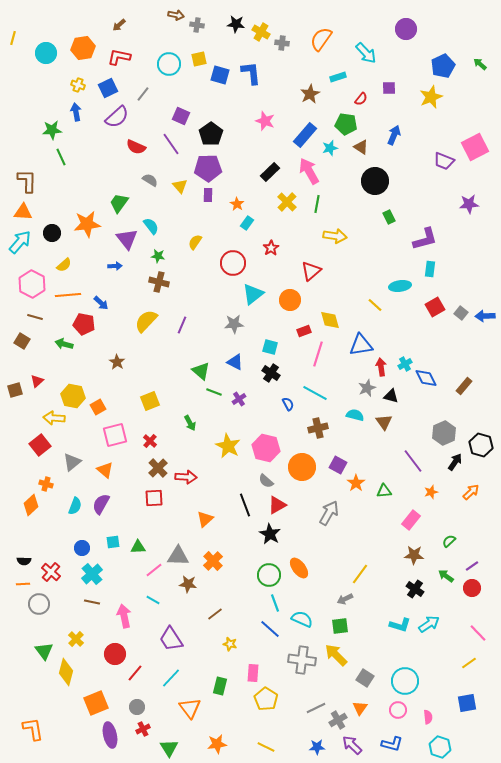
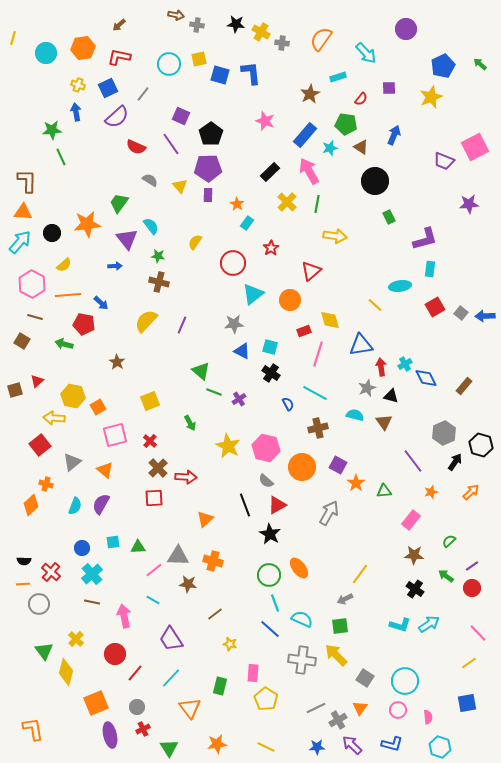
blue triangle at (235, 362): moved 7 px right, 11 px up
orange cross at (213, 561): rotated 30 degrees counterclockwise
